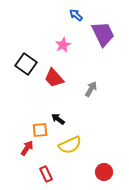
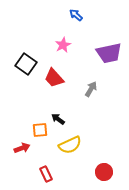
purple trapezoid: moved 6 px right, 19 px down; rotated 104 degrees clockwise
red arrow: moved 5 px left; rotated 35 degrees clockwise
